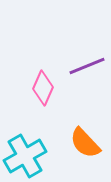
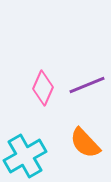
purple line: moved 19 px down
